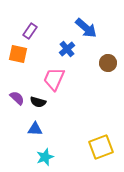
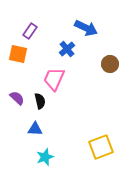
blue arrow: rotated 15 degrees counterclockwise
brown circle: moved 2 px right, 1 px down
black semicircle: moved 2 px right, 1 px up; rotated 119 degrees counterclockwise
